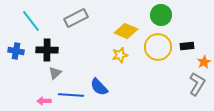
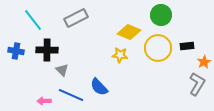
cyan line: moved 2 px right, 1 px up
yellow diamond: moved 3 px right, 1 px down
yellow circle: moved 1 px down
yellow star: rotated 21 degrees clockwise
gray triangle: moved 7 px right, 3 px up; rotated 32 degrees counterclockwise
blue line: rotated 20 degrees clockwise
